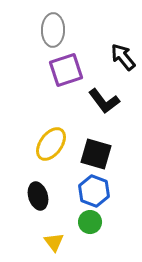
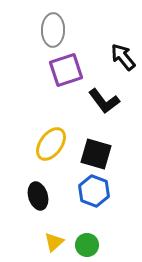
green circle: moved 3 px left, 23 px down
yellow triangle: rotated 25 degrees clockwise
